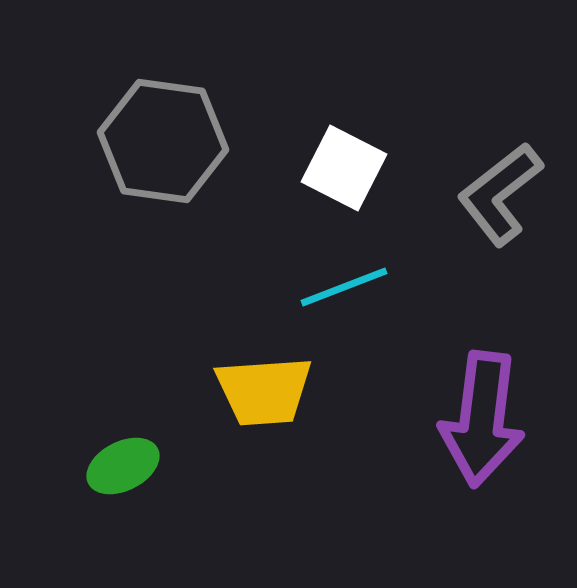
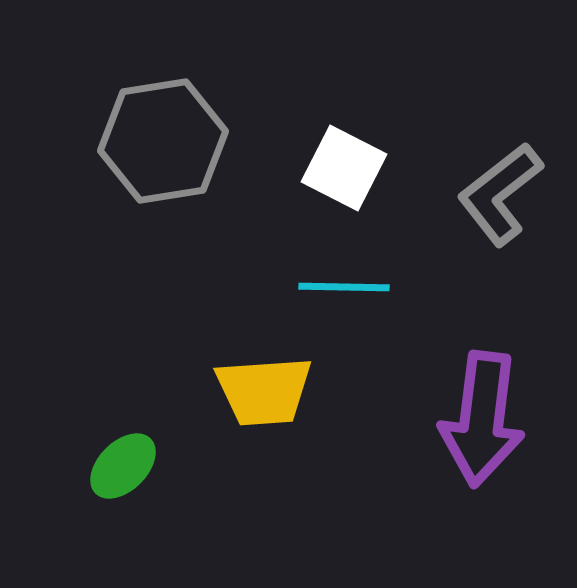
gray hexagon: rotated 17 degrees counterclockwise
cyan line: rotated 22 degrees clockwise
green ellipse: rotated 18 degrees counterclockwise
